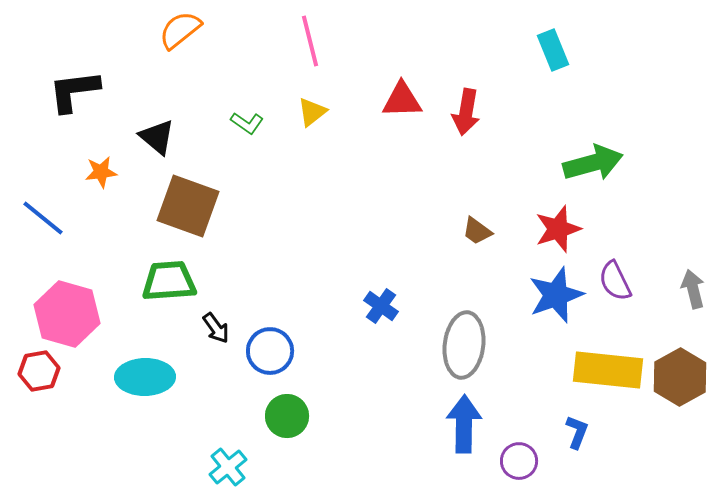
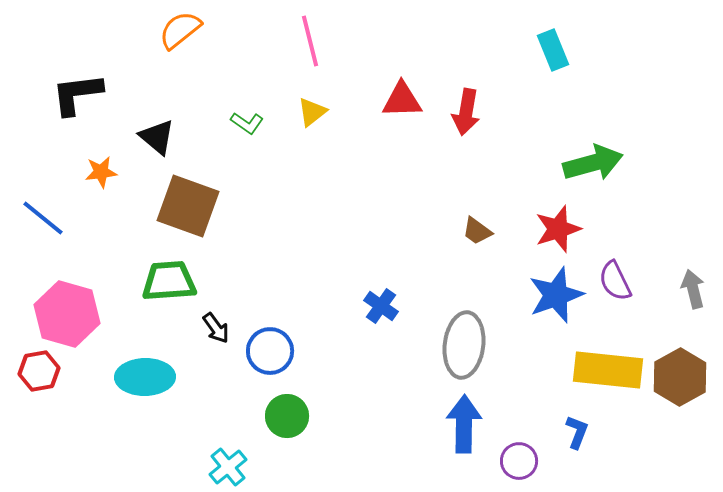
black L-shape: moved 3 px right, 3 px down
